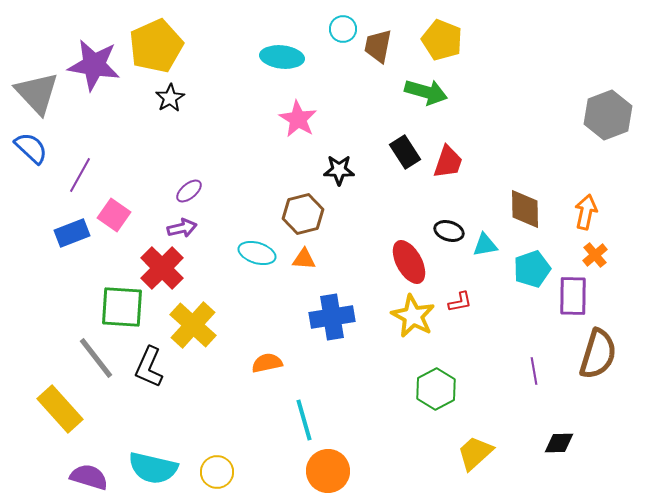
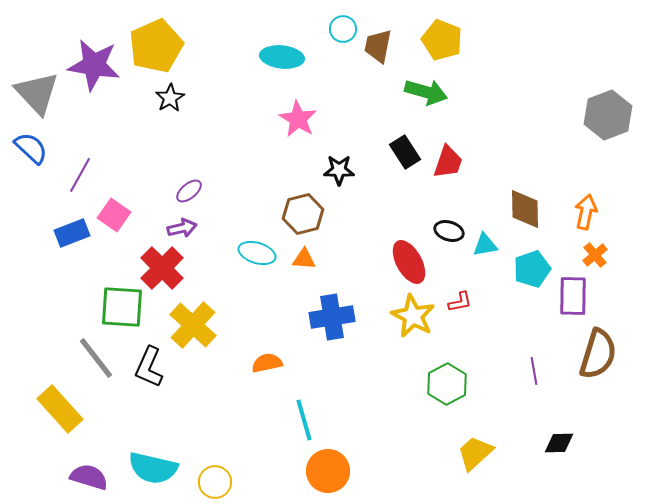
green hexagon at (436, 389): moved 11 px right, 5 px up
yellow circle at (217, 472): moved 2 px left, 10 px down
